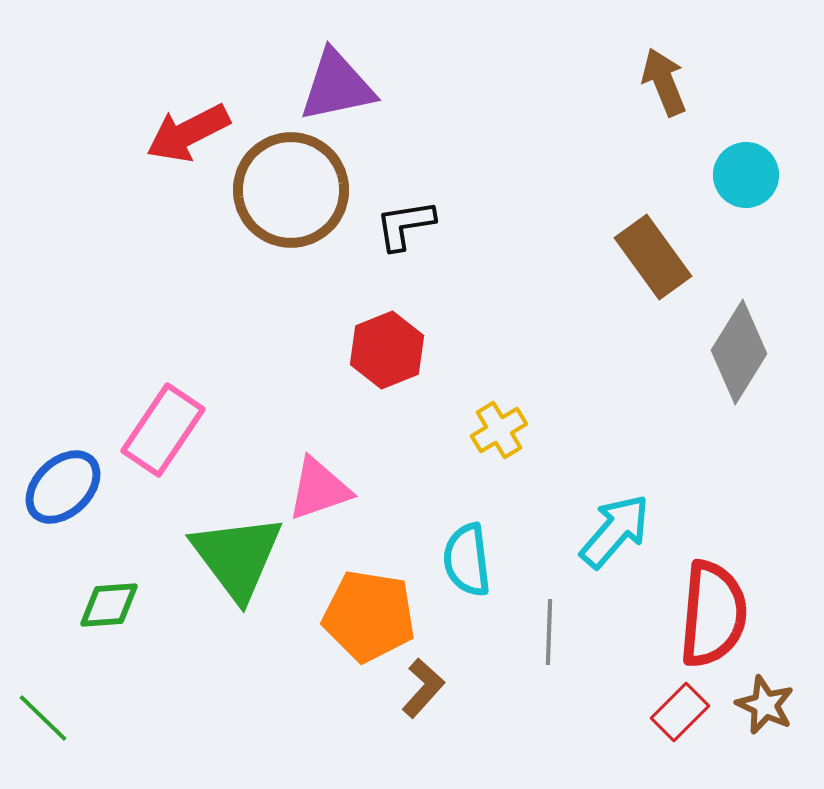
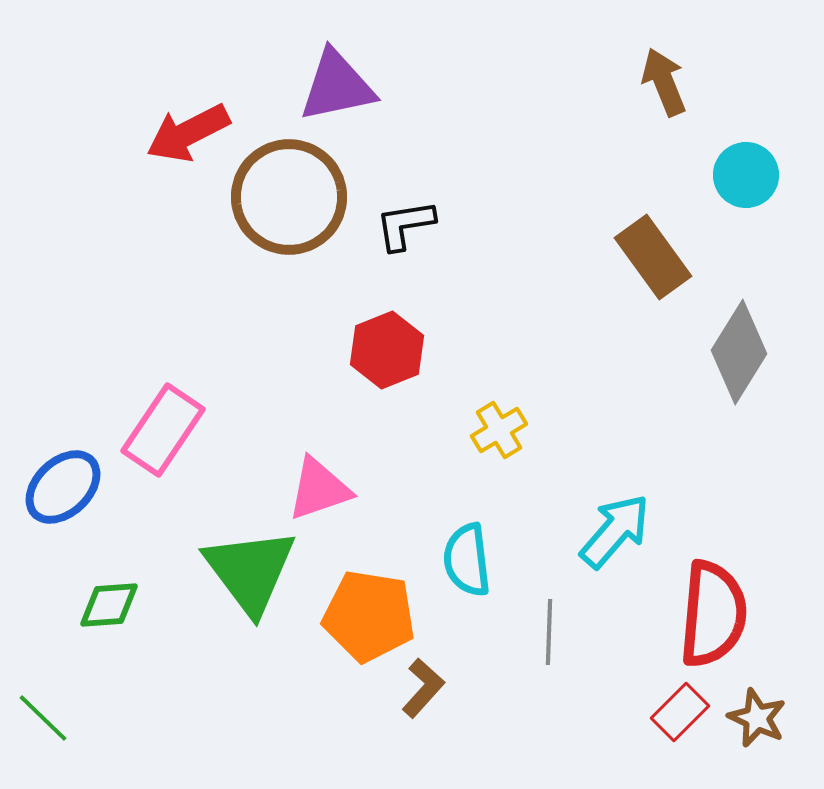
brown circle: moved 2 px left, 7 px down
green triangle: moved 13 px right, 14 px down
brown star: moved 8 px left, 13 px down
